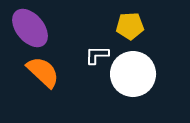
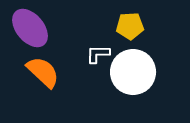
white L-shape: moved 1 px right, 1 px up
white circle: moved 2 px up
